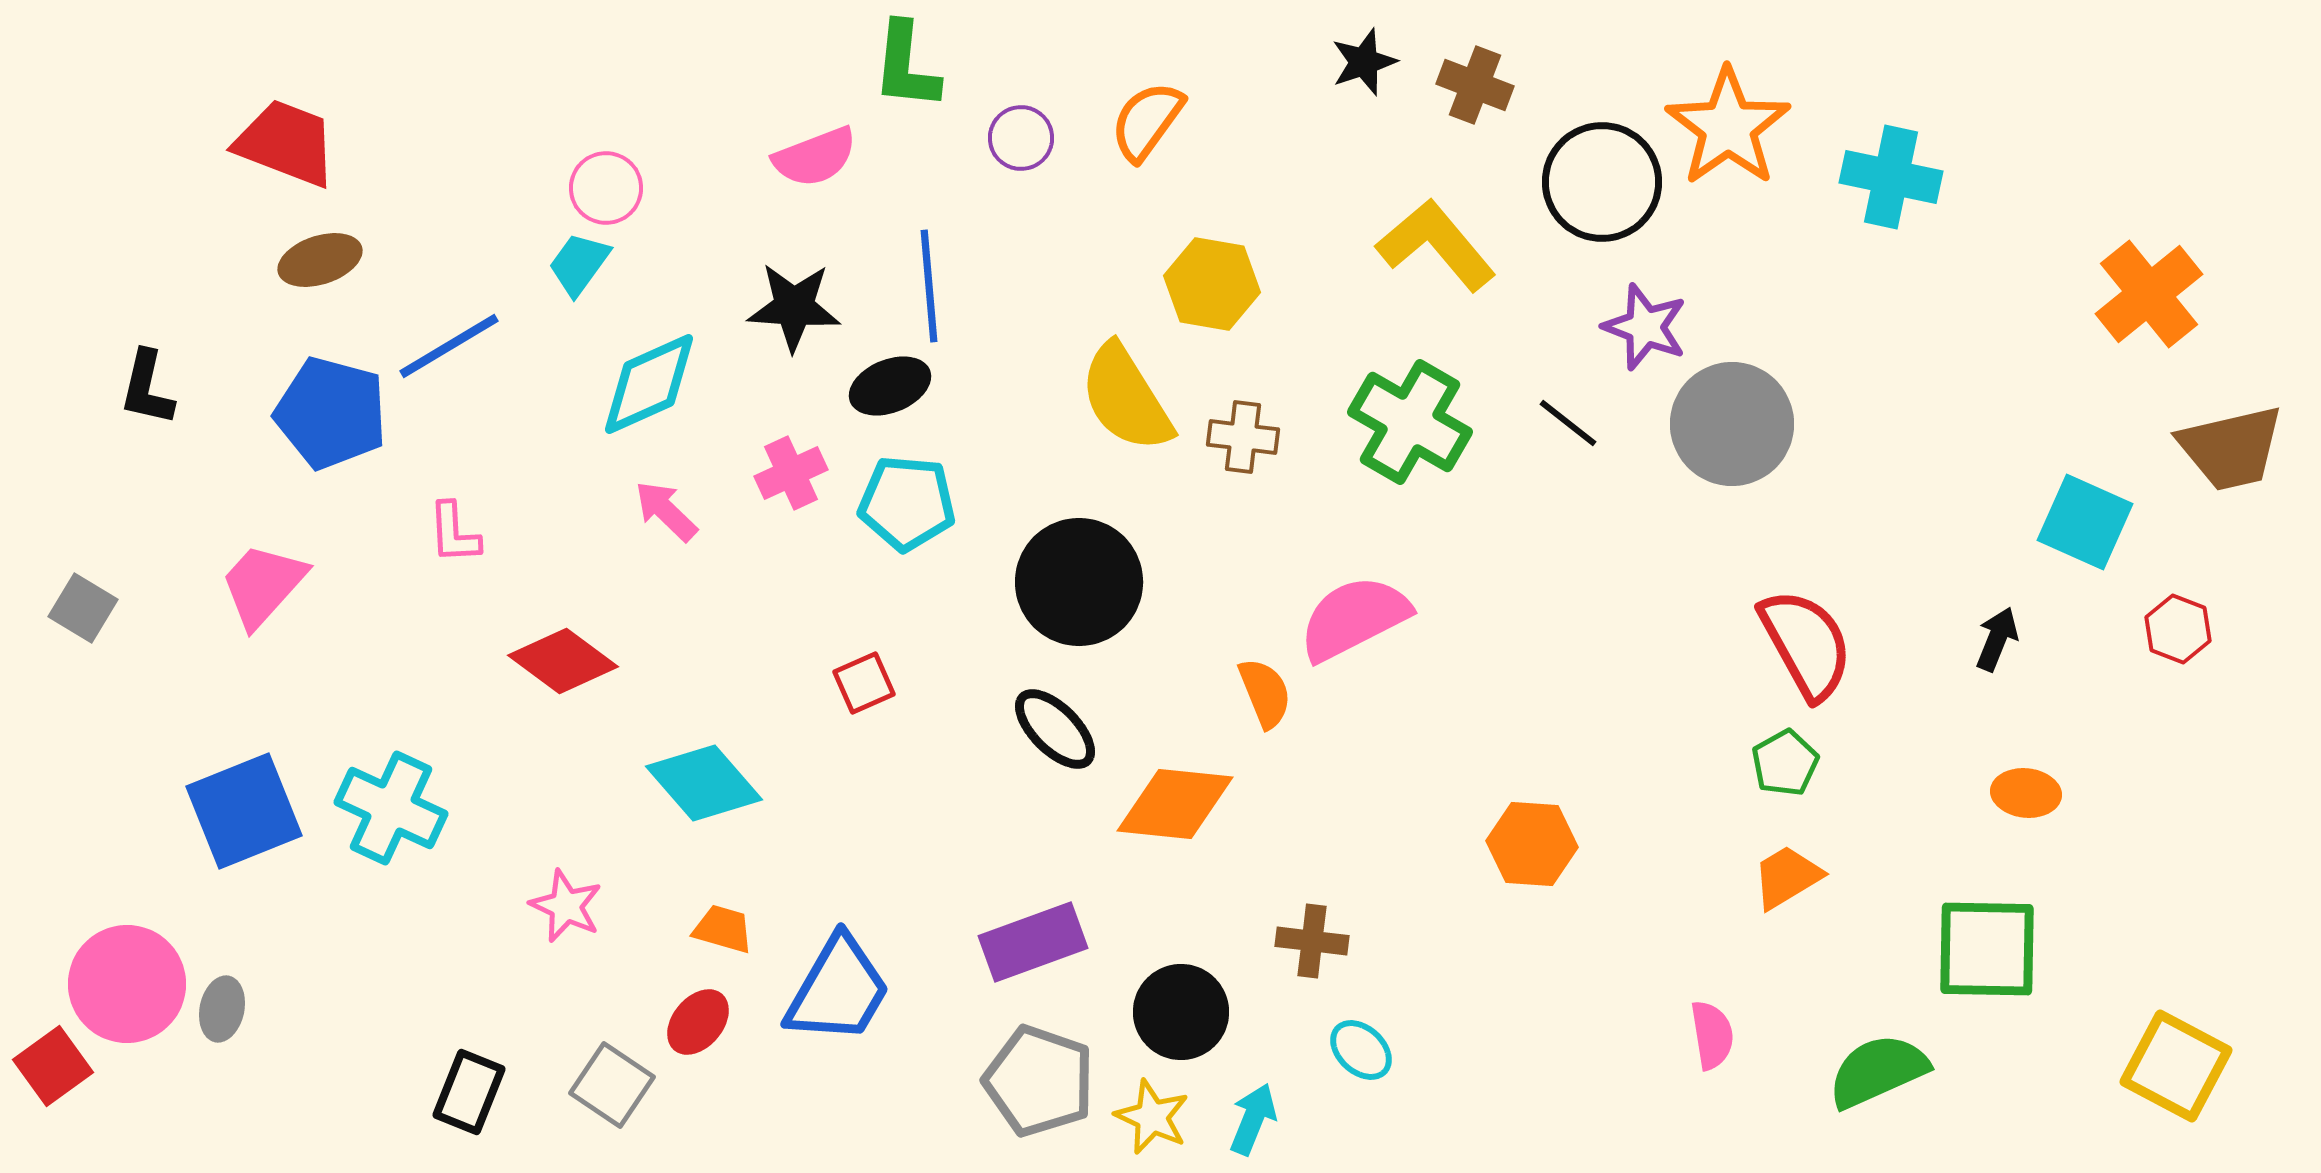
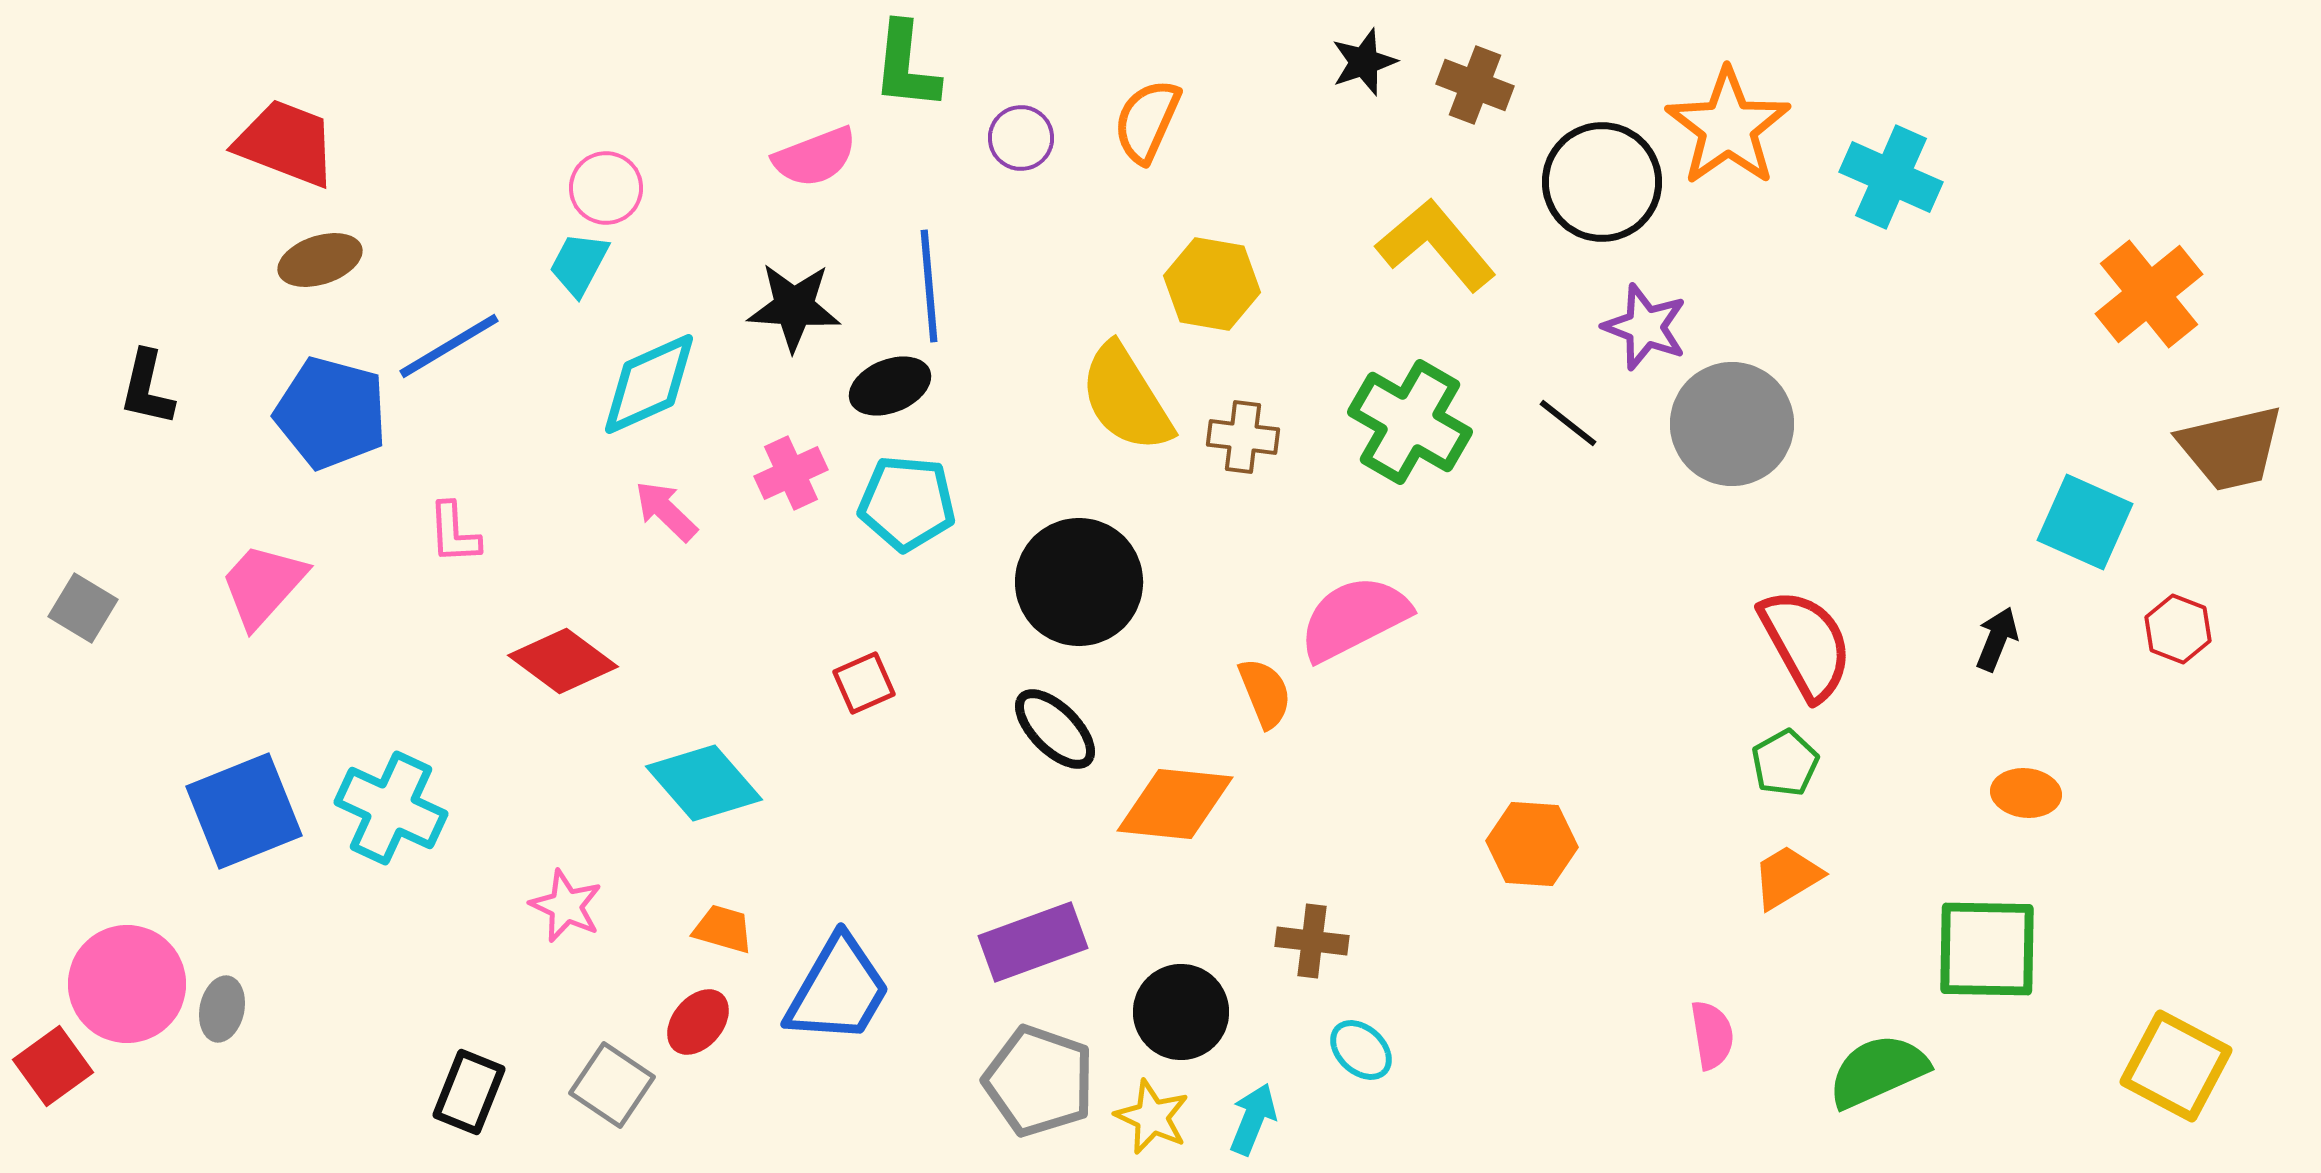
orange semicircle at (1147, 121): rotated 12 degrees counterclockwise
cyan cross at (1891, 177): rotated 12 degrees clockwise
cyan trapezoid at (579, 264): rotated 8 degrees counterclockwise
